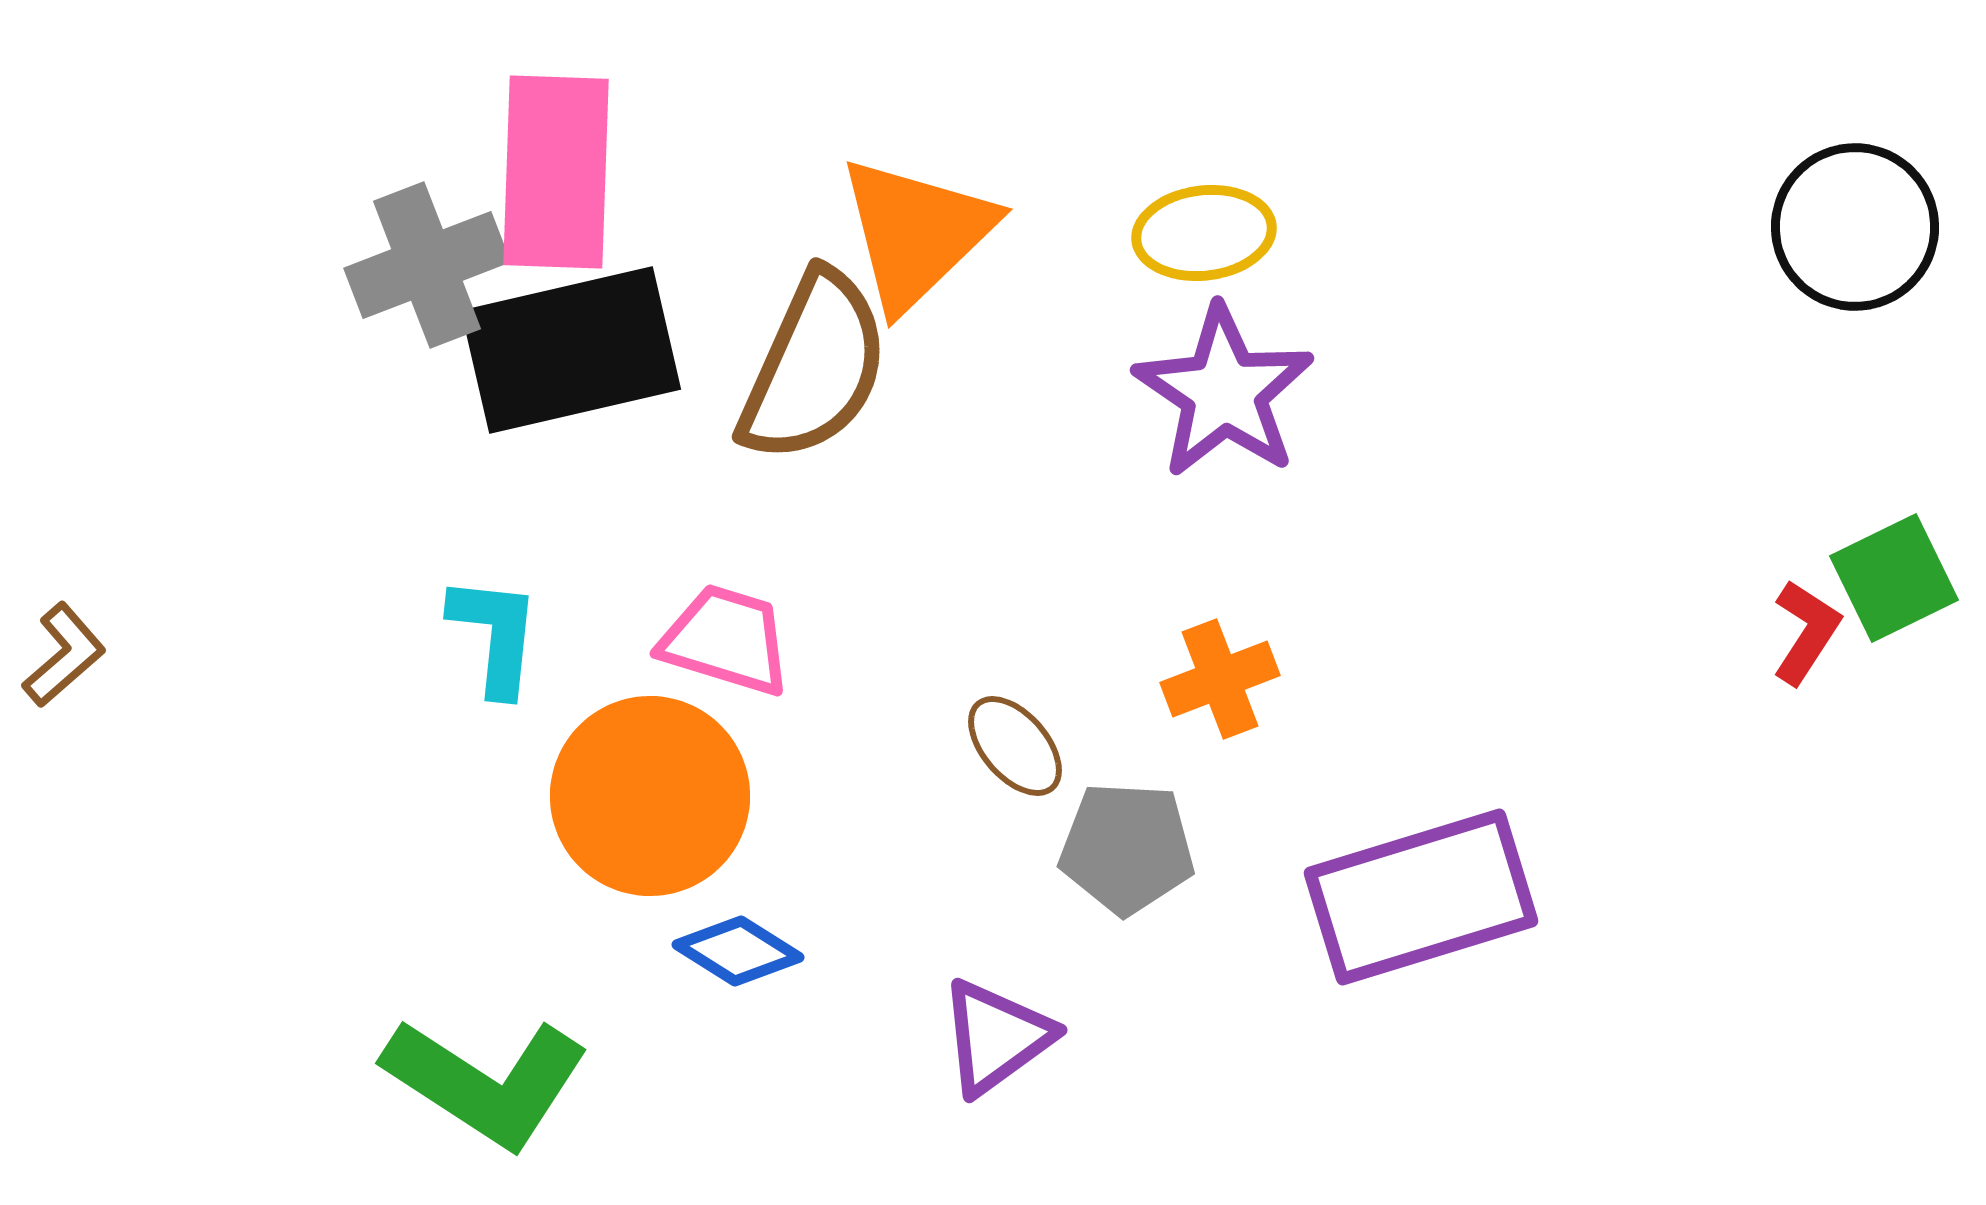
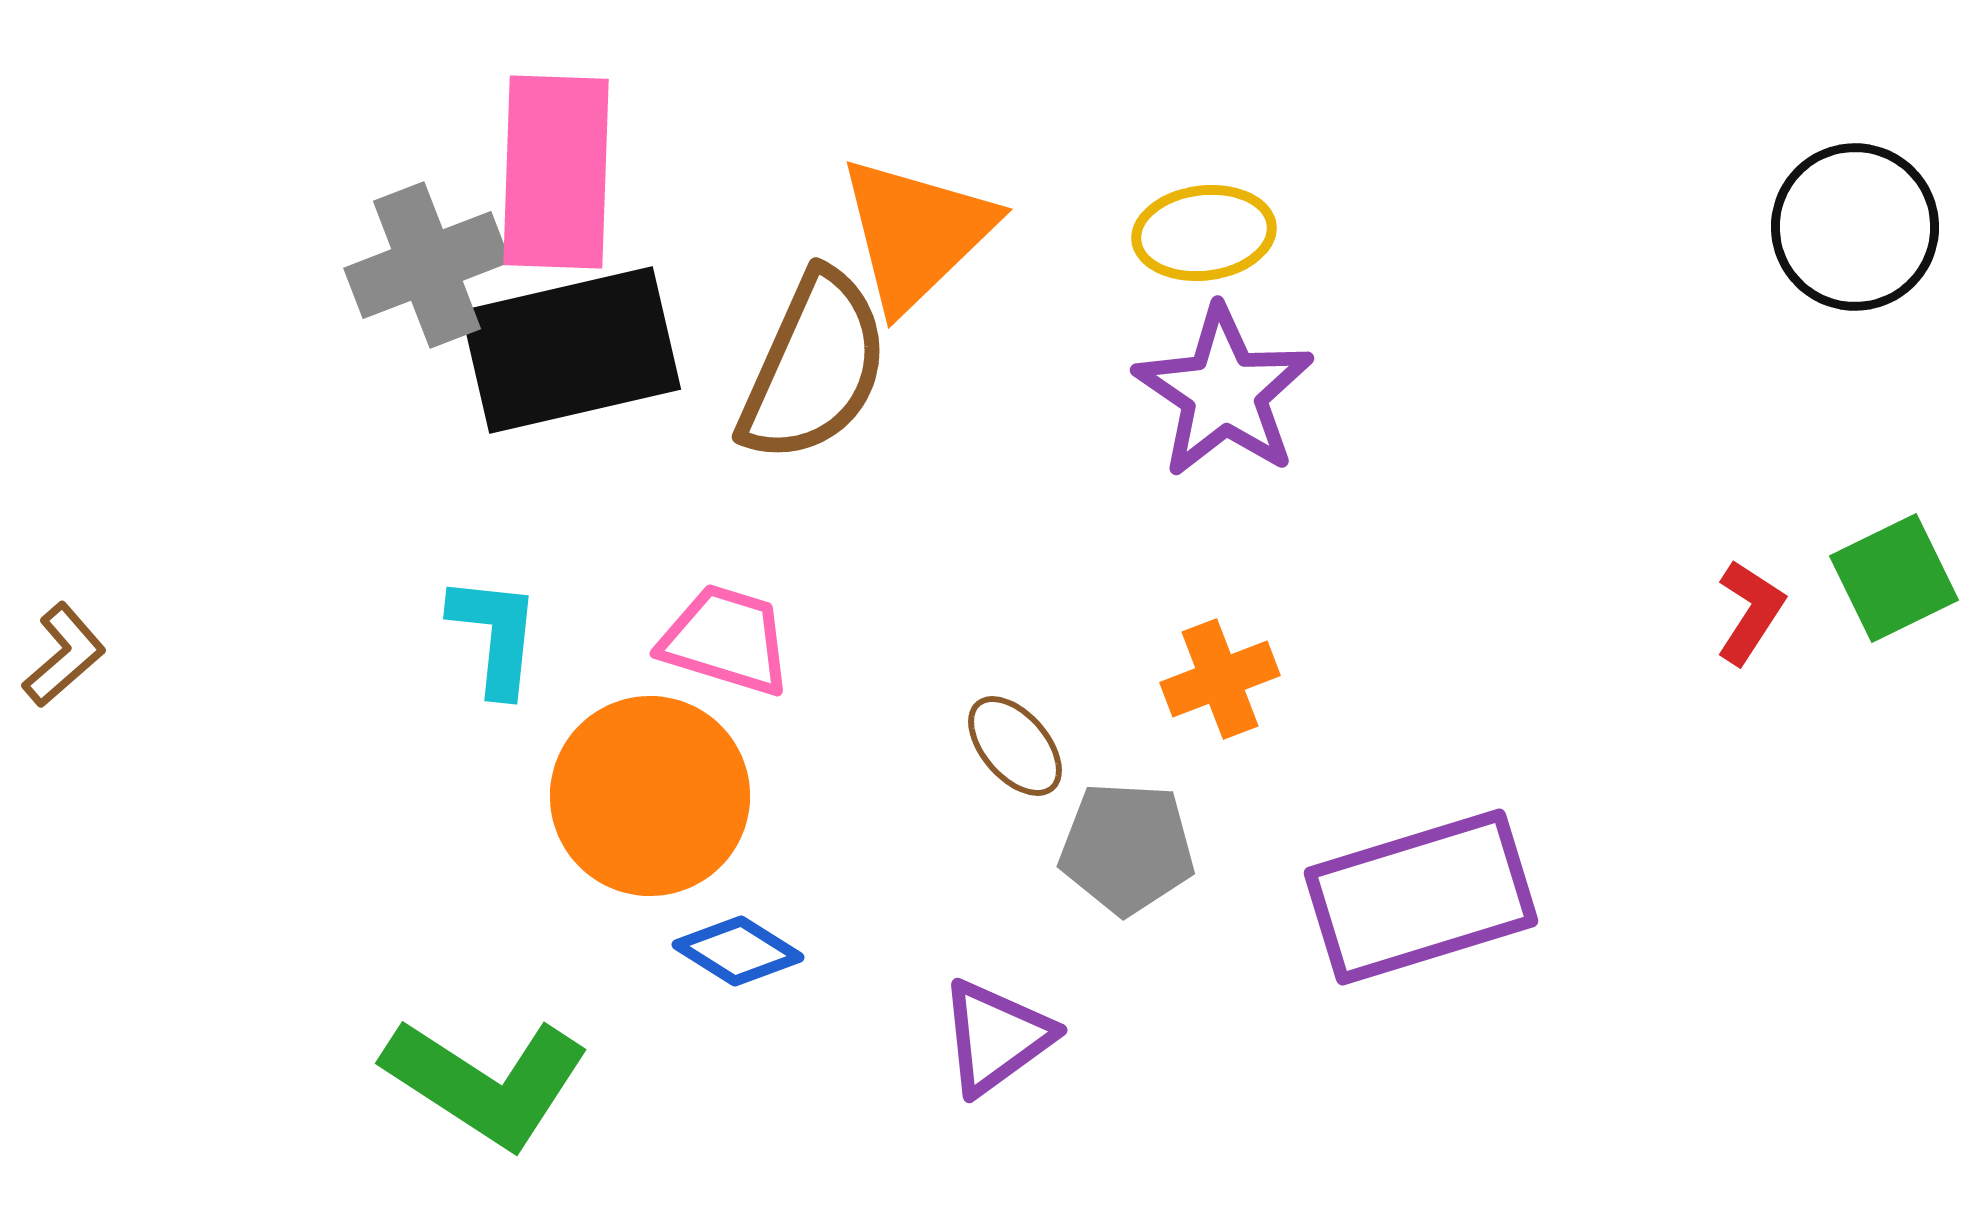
red L-shape: moved 56 px left, 20 px up
